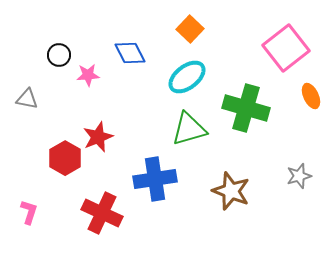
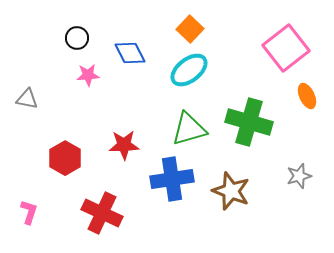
black circle: moved 18 px right, 17 px up
cyan ellipse: moved 2 px right, 7 px up
orange ellipse: moved 4 px left
green cross: moved 3 px right, 14 px down
red star: moved 26 px right, 8 px down; rotated 20 degrees clockwise
blue cross: moved 17 px right
